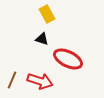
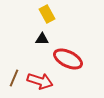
black triangle: rotated 16 degrees counterclockwise
brown line: moved 2 px right, 2 px up
